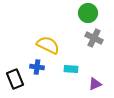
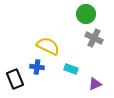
green circle: moved 2 px left, 1 px down
yellow semicircle: moved 1 px down
cyan rectangle: rotated 16 degrees clockwise
